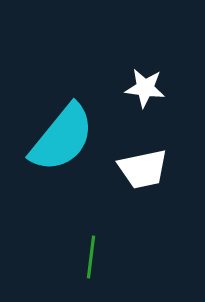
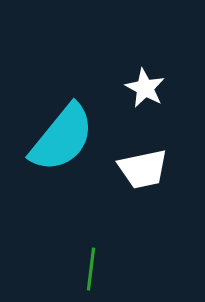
white star: rotated 21 degrees clockwise
green line: moved 12 px down
